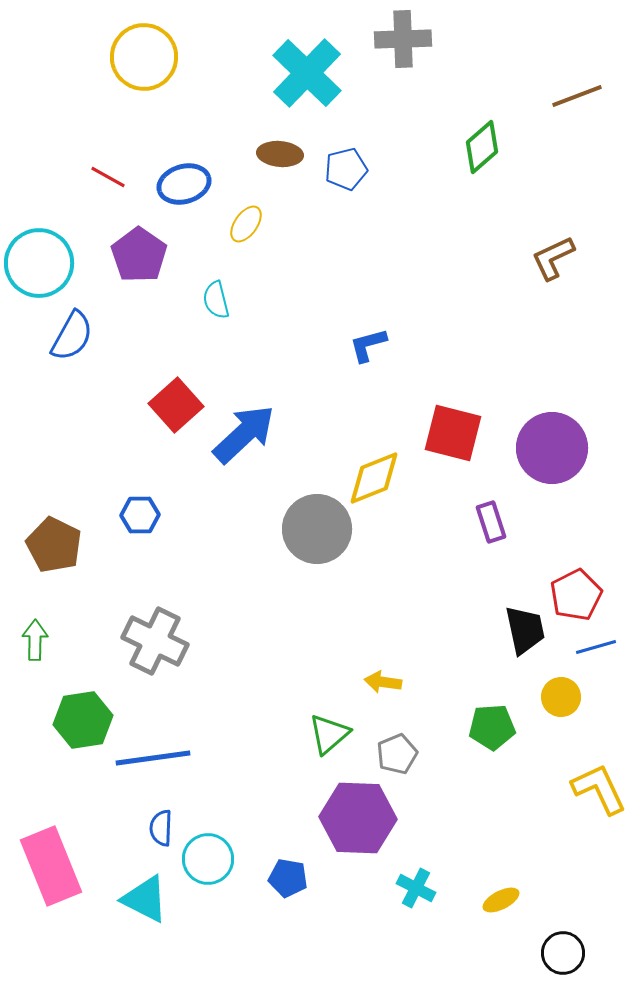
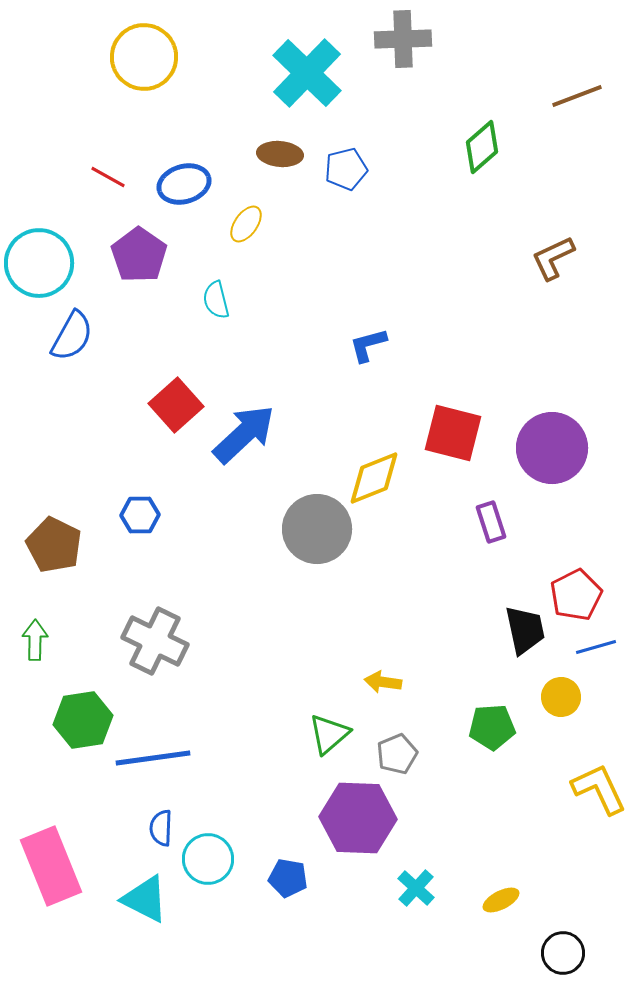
cyan cross at (416, 888): rotated 15 degrees clockwise
